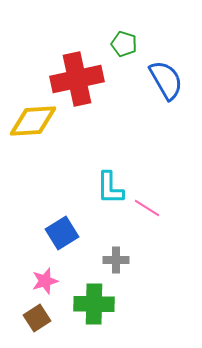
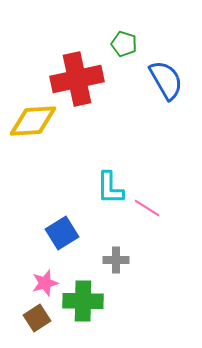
pink star: moved 2 px down
green cross: moved 11 px left, 3 px up
